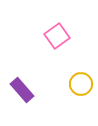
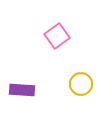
purple rectangle: rotated 45 degrees counterclockwise
